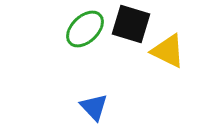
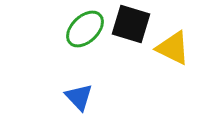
yellow triangle: moved 5 px right, 3 px up
blue triangle: moved 15 px left, 10 px up
